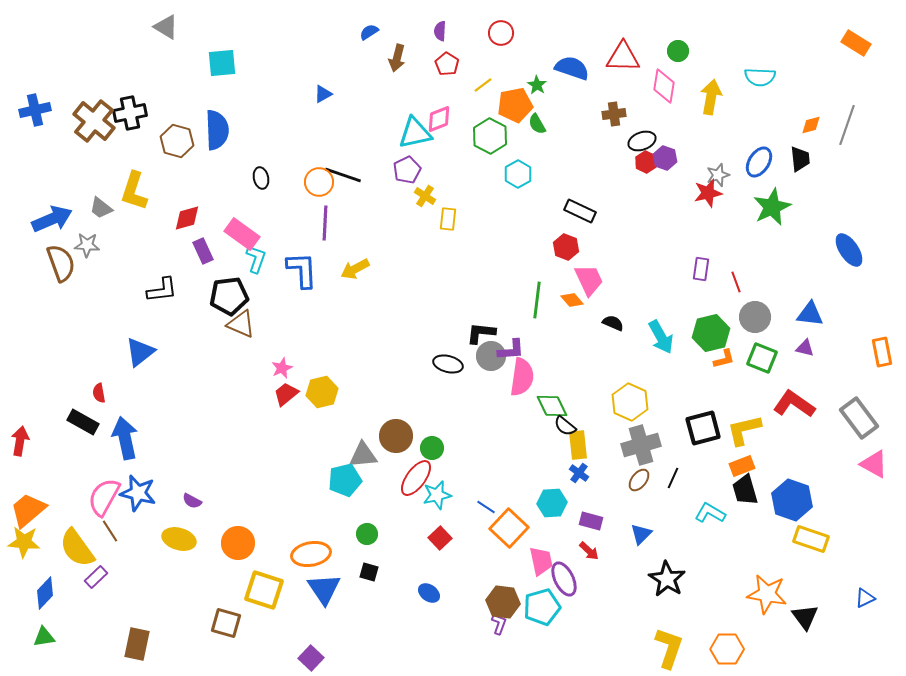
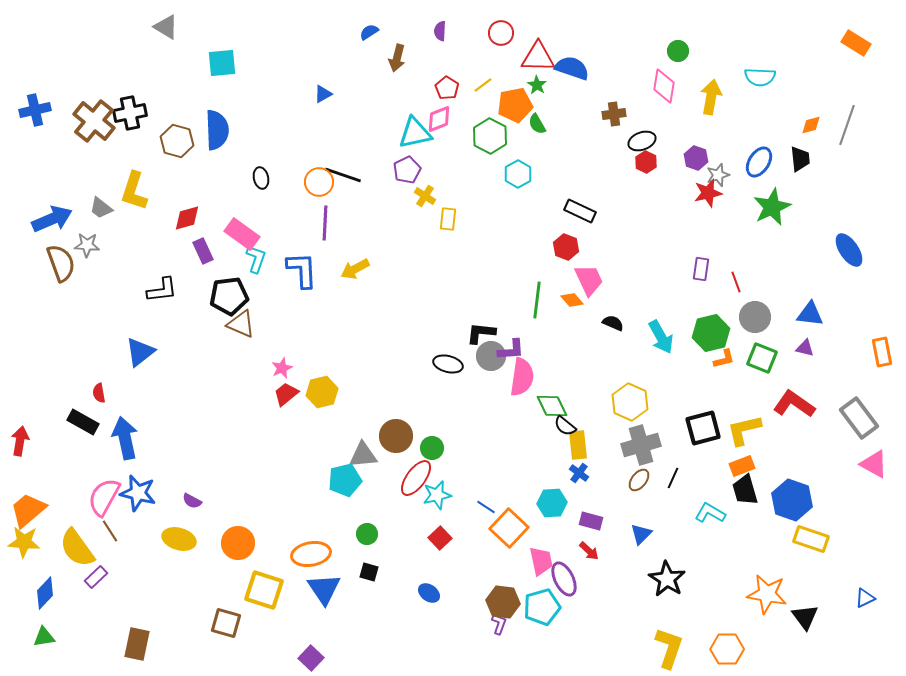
red triangle at (623, 57): moved 85 px left
red pentagon at (447, 64): moved 24 px down
purple hexagon at (665, 158): moved 31 px right
